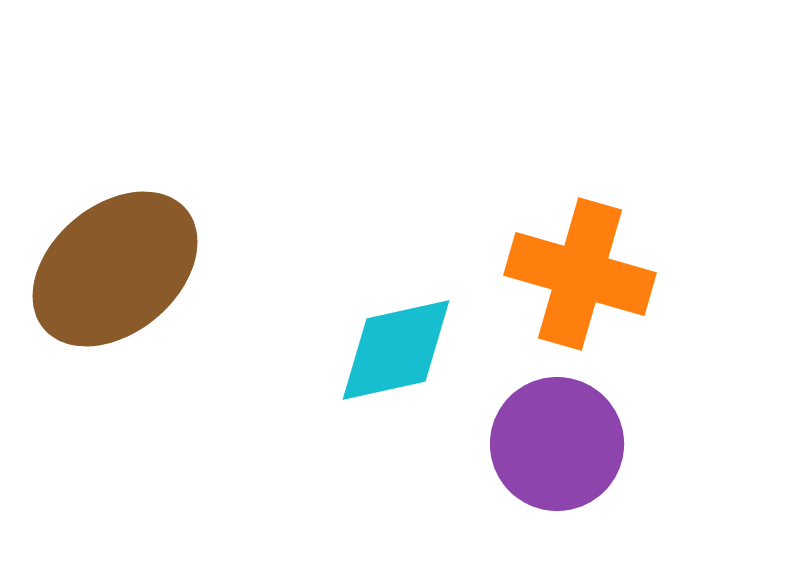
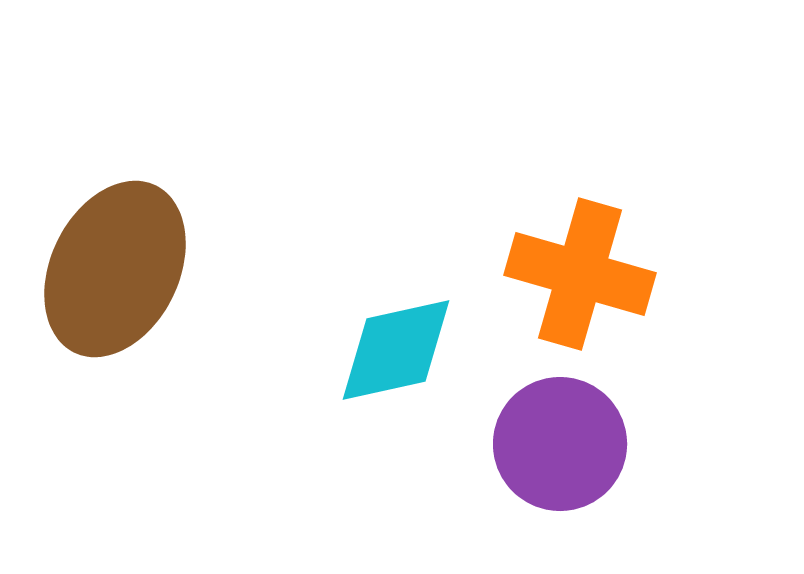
brown ellipse: rotated 24 degrees counterclockwise
purple circle: moved 3 px right
